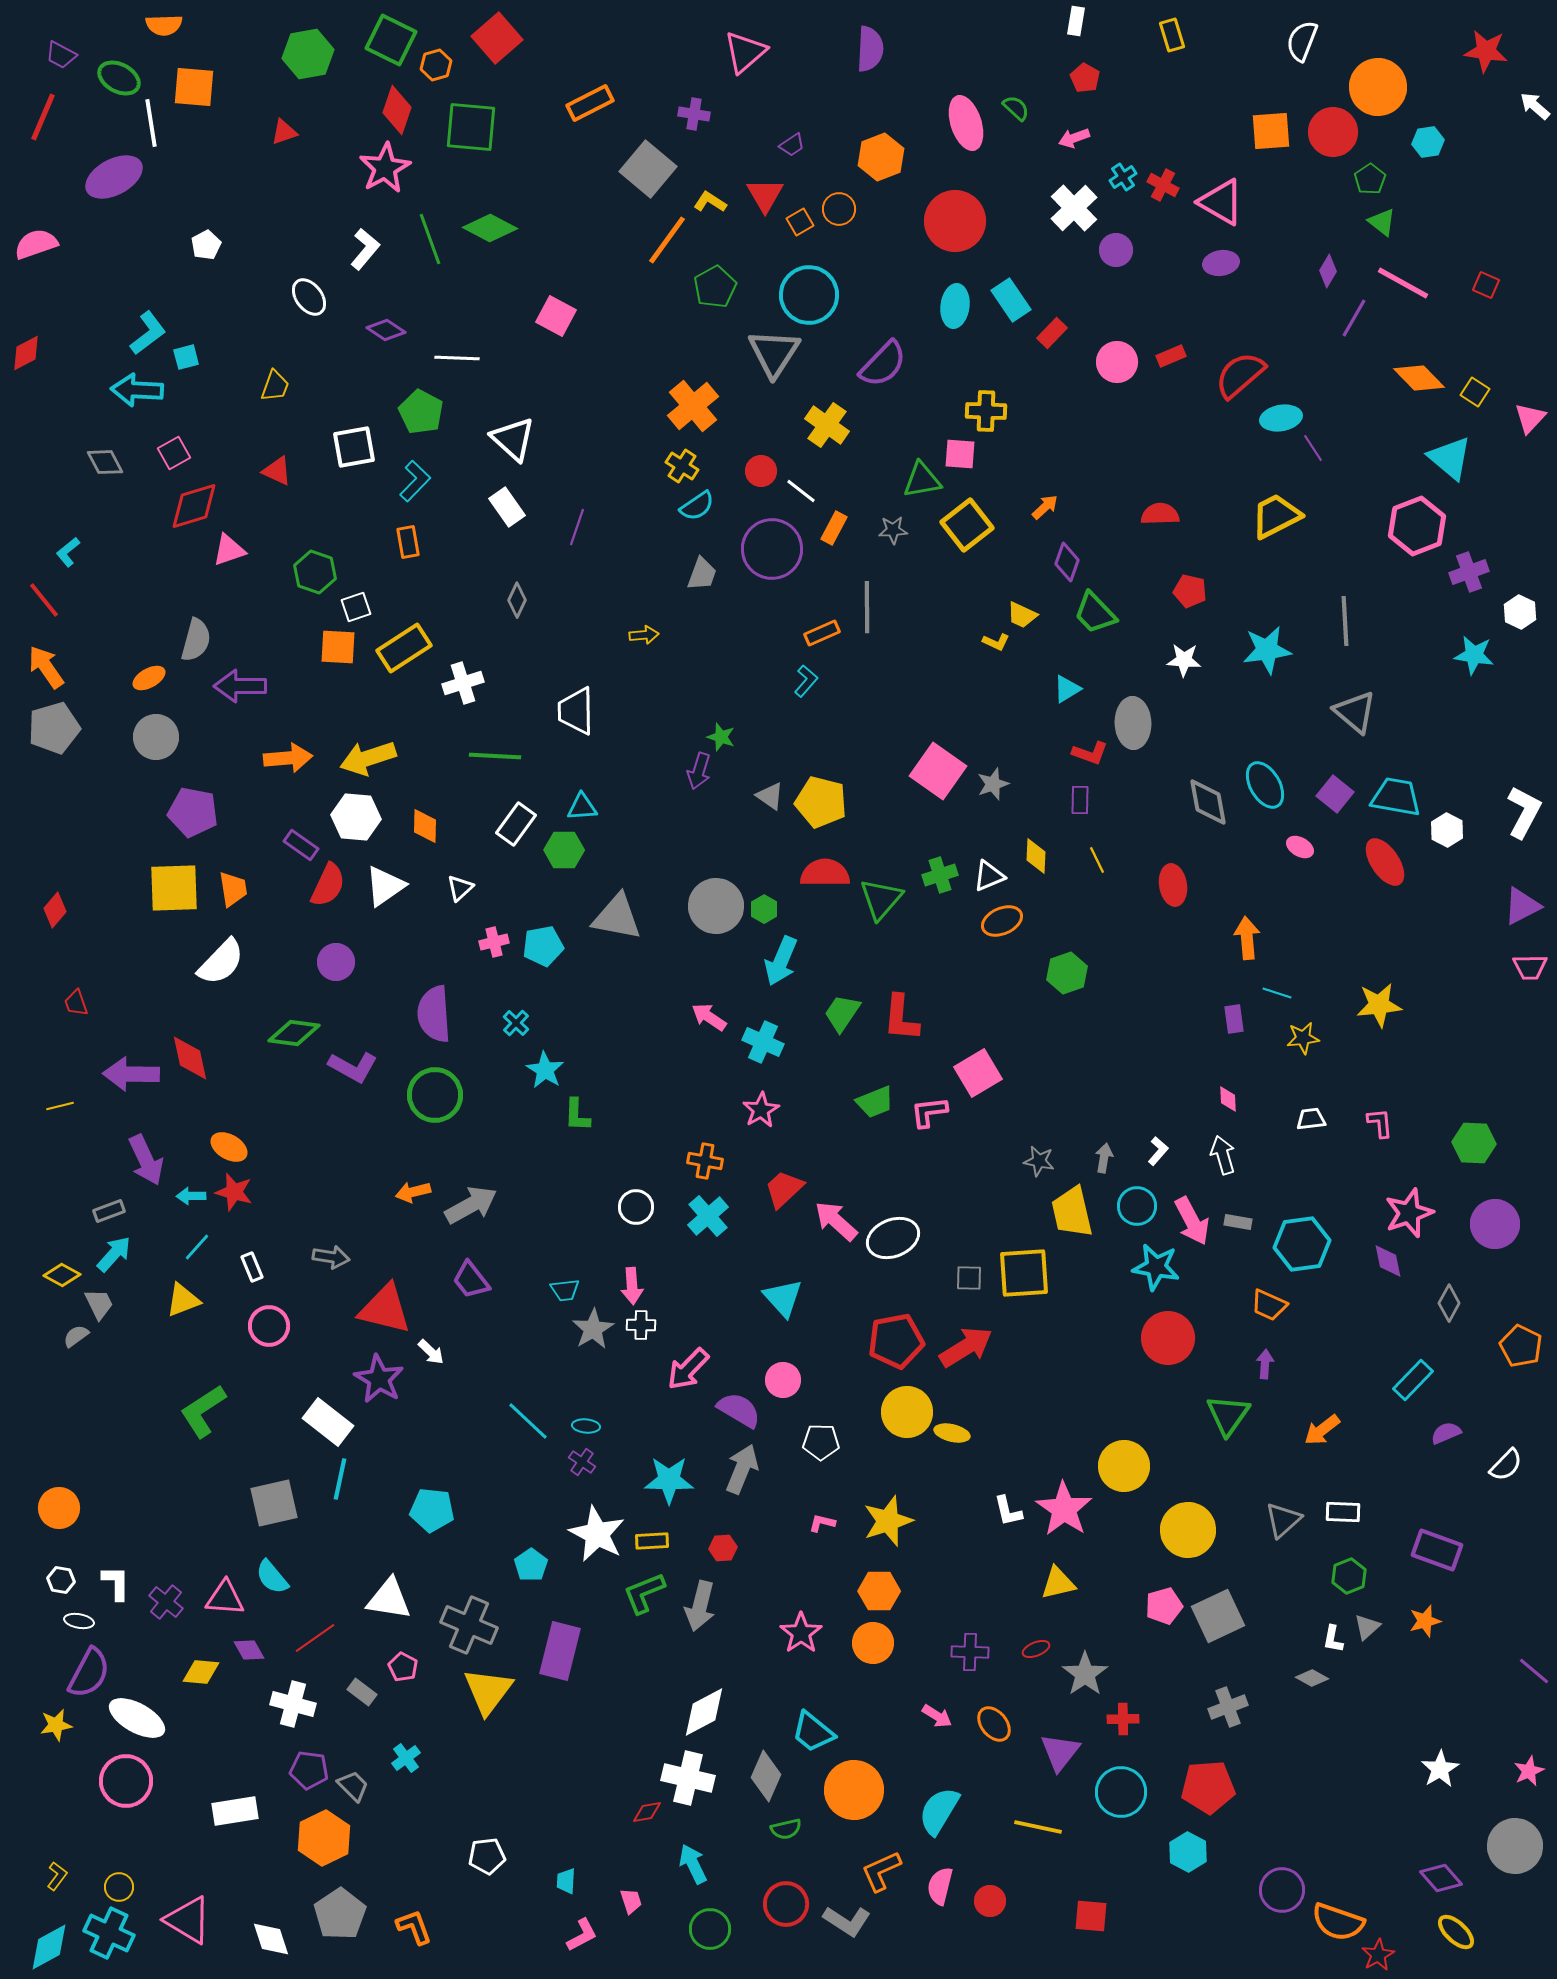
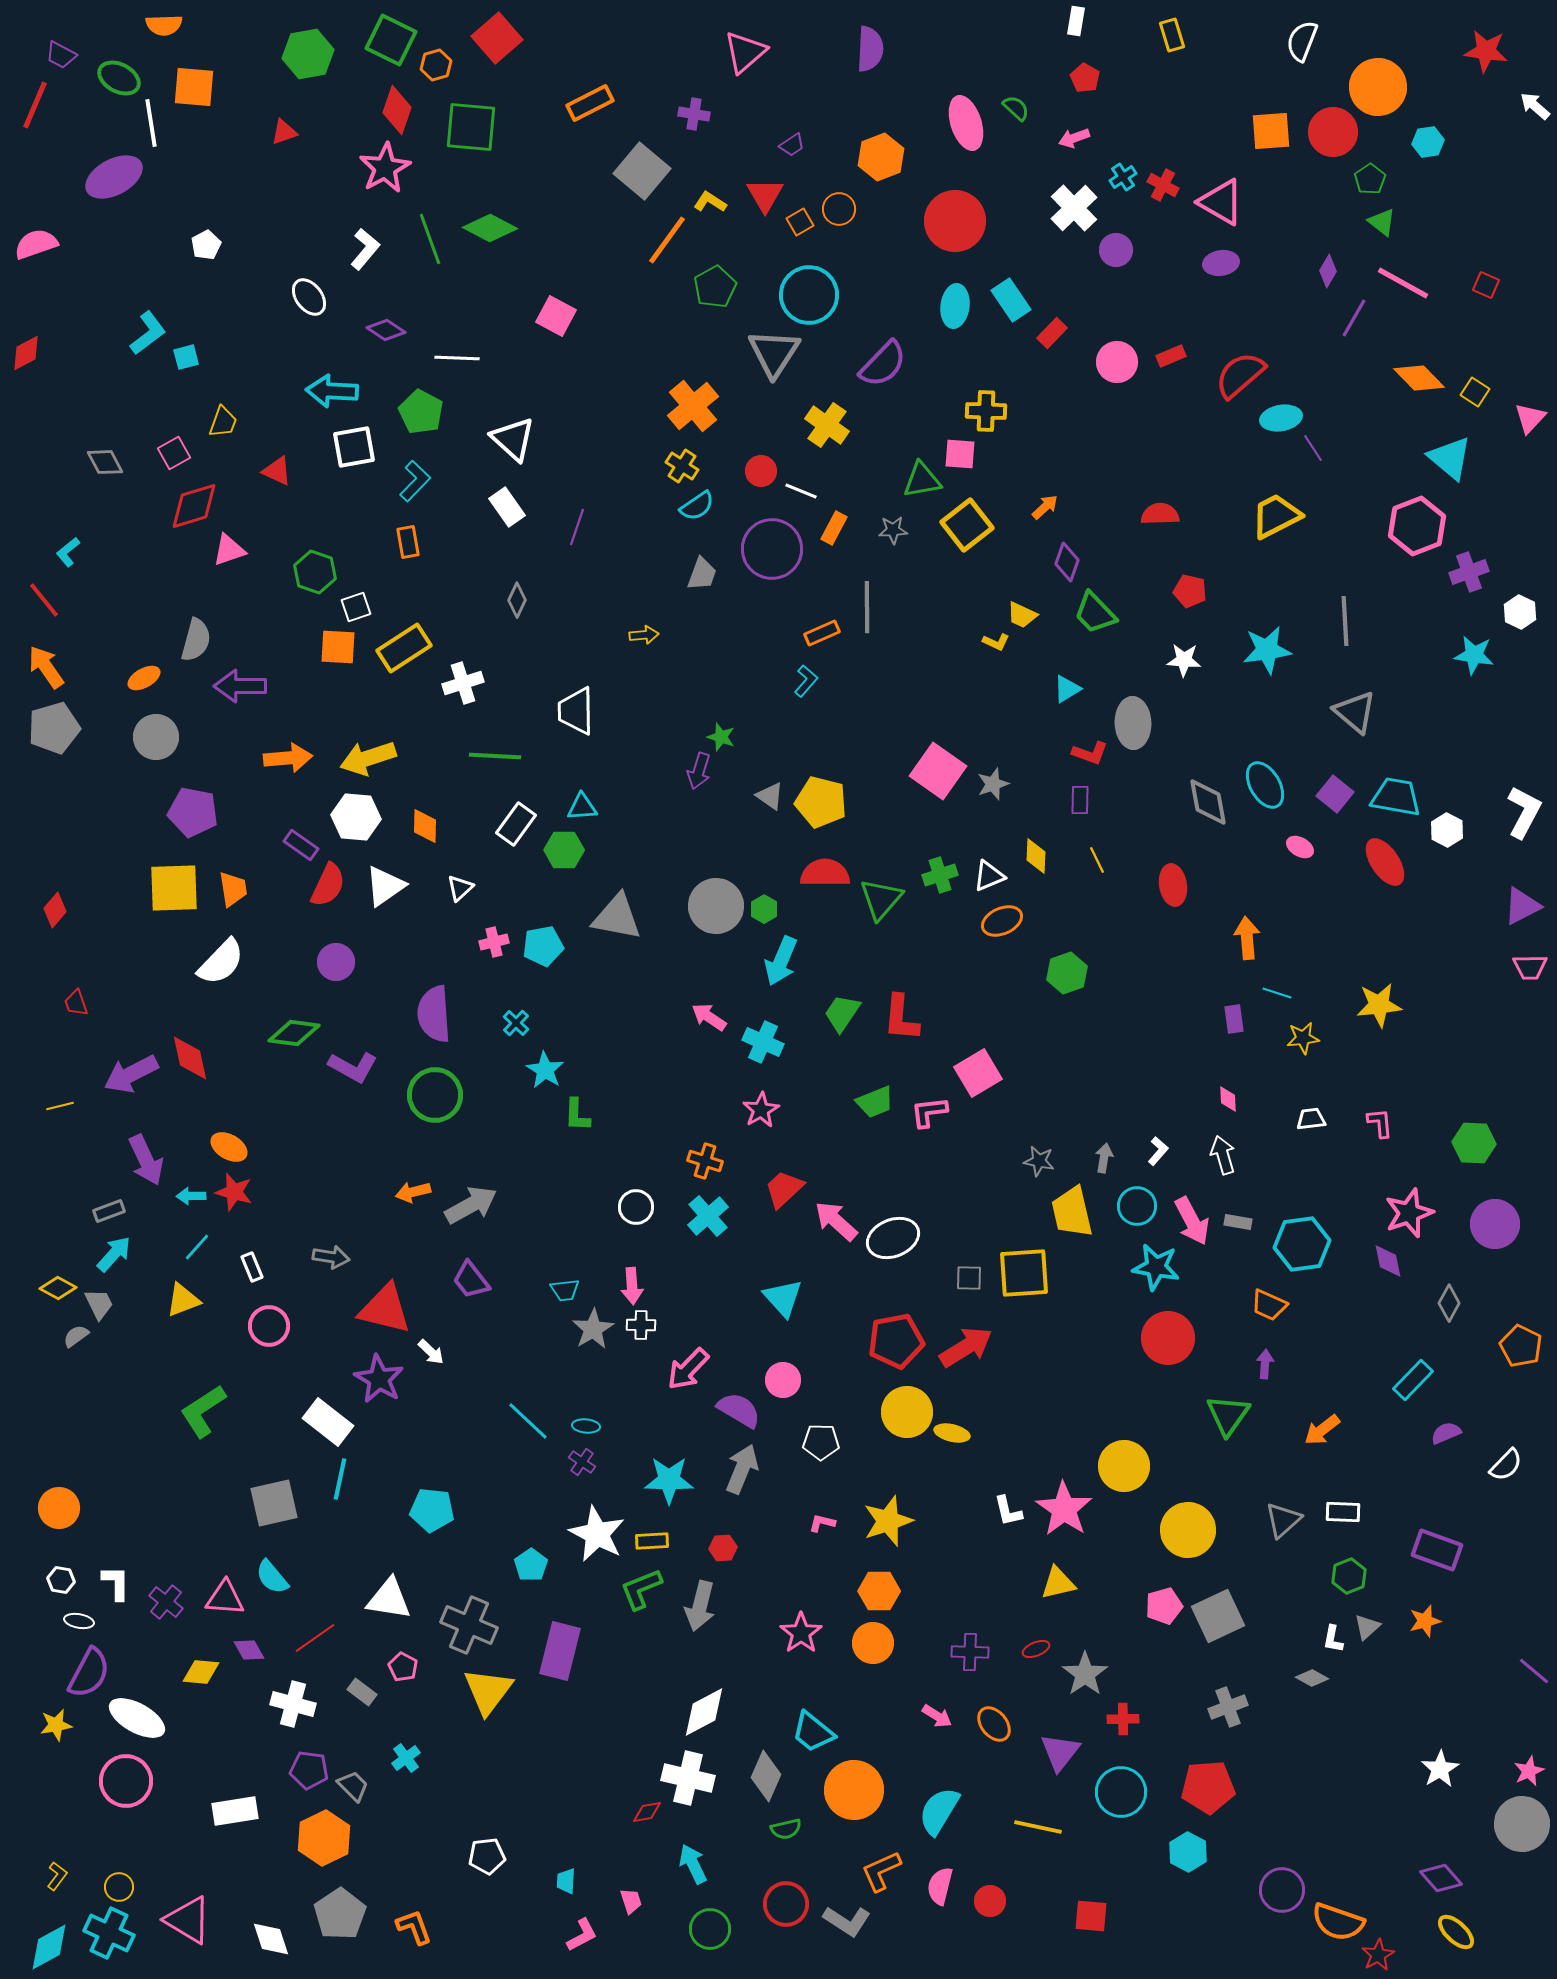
red line at (43, 117): moved 8 px left, 12 px up
gray square at (648, 169): moved 6 px left, 2 px down
yellow trapezoid at (275, 386): moved 52 px left, 36 px down
cyan arrow at (137, 390): moved 195 px right, 1 px down
white line at (801, 491): rotated 16 degrees counterclockwise
orange ellipse at (149, 678): moved 5 px left
purple arrow at (131, 1074): rotated 28 degrees counterclockwise
orange cross at (705, 1161): rotated 8 degrees clockwise
yellow diamond at (62, 1275): moved 4 px left, 13 px down
green L-shape at (644, 1593): moved 3 px left, 4 px up
gray circle at (1515, 1846): moved 7 px right, 22 px up
